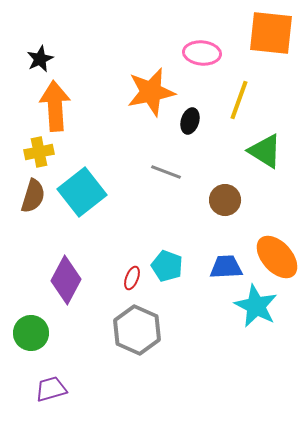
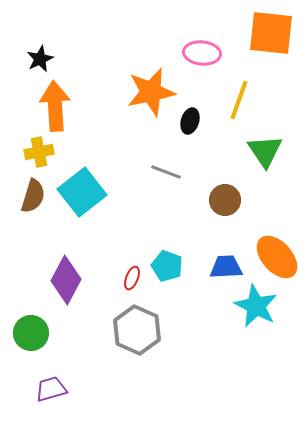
green triangle: rotated 24 degrees clockwise
